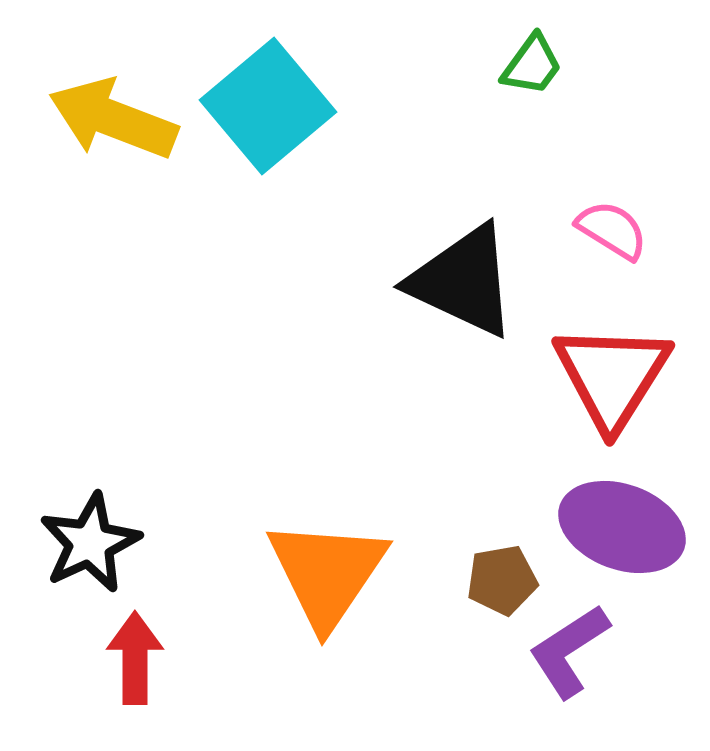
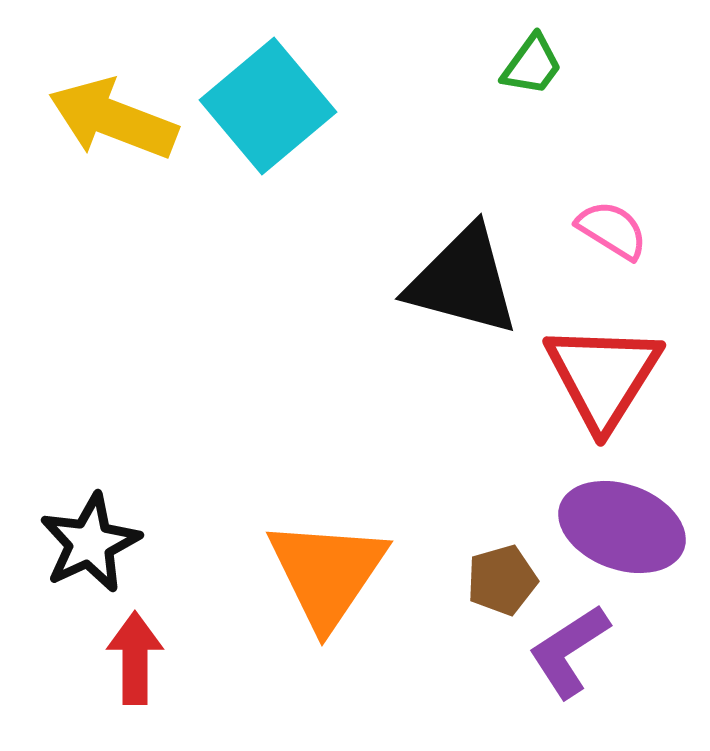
black triangle: rotated 10 degrees counterclockwise
red triangle: moved 9 px left
brown pentagon: rotated 6 degrees counterclockwise
